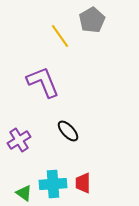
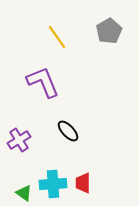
gray pentagon: moved 17 px right, 11 px down
yellow line: moved 3 px left, 1 px down
